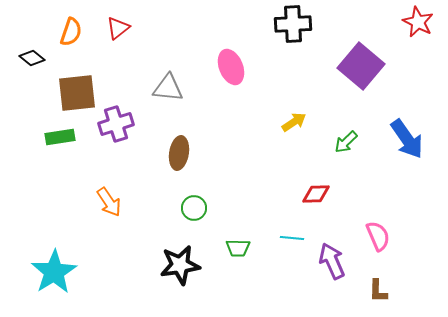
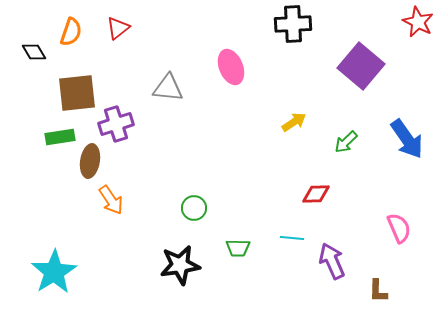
black diamond: moved 2 px right, 6 px up; rotated 20 degrees clockwise
brown ellipse: moved 89 px left, 8 px down
orange arrow: moved 2 px right, 2 px up
pink semicircle: moved 21 px right, 8 px up
